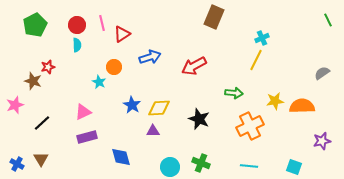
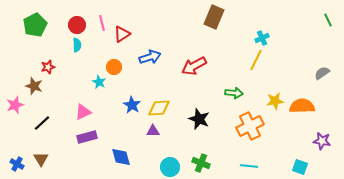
brown star: moved 1 px right, 5 px down
purple star: rotated 24 degrees clockwise
cyan square: moved 6 px right
